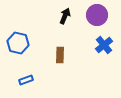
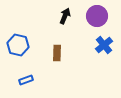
purple circle: moved 1 px down
blue hexagon: moved 2 px down
brown rectangle: moved 3 px left, 2 px up
